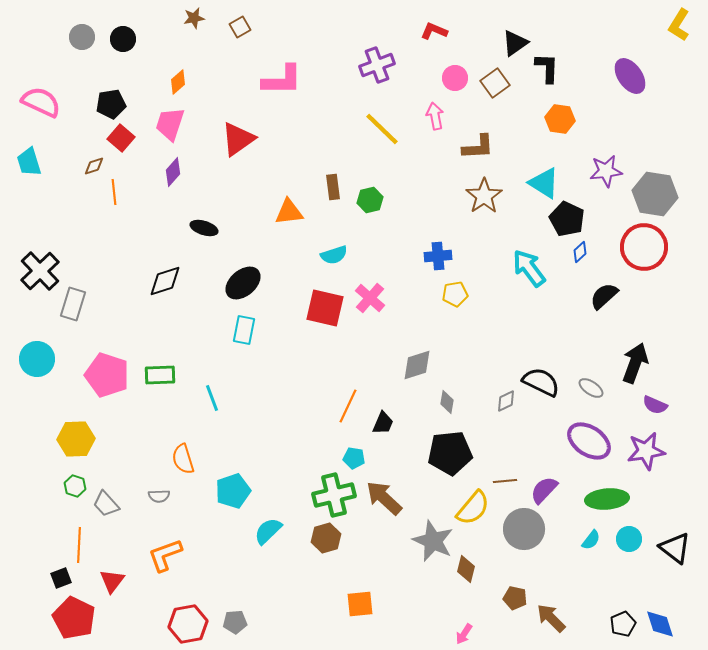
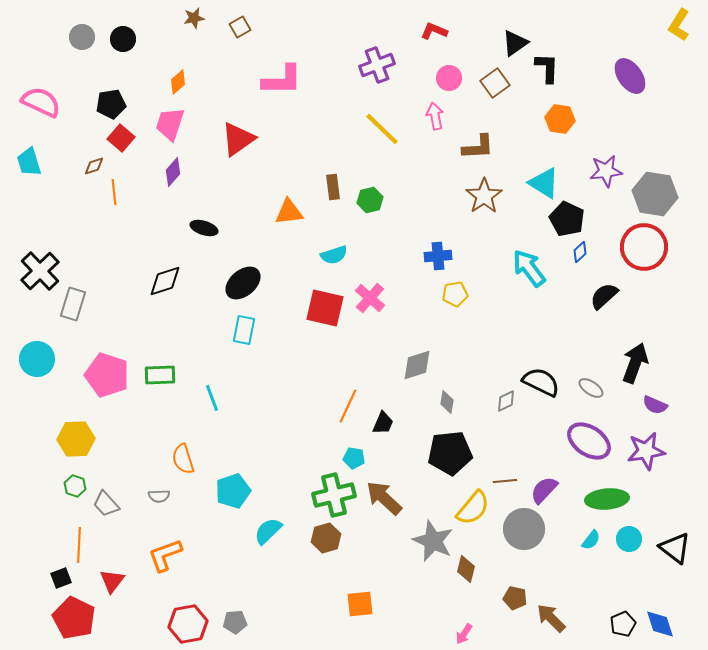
pink circle at (455, 78): moved 6 px left
